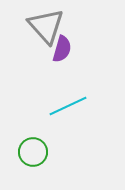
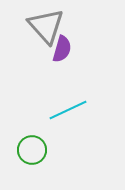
cyan line: moved 4 px down
green circle: moved 1 px left, 2 px up
